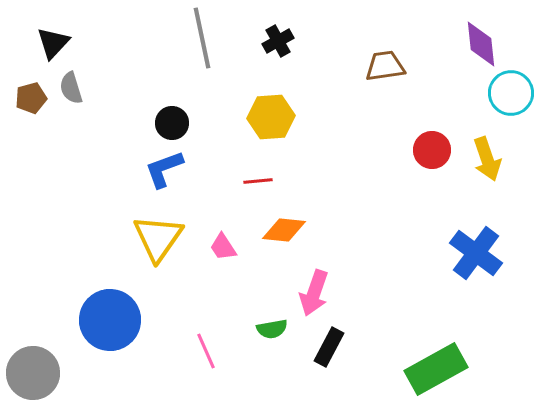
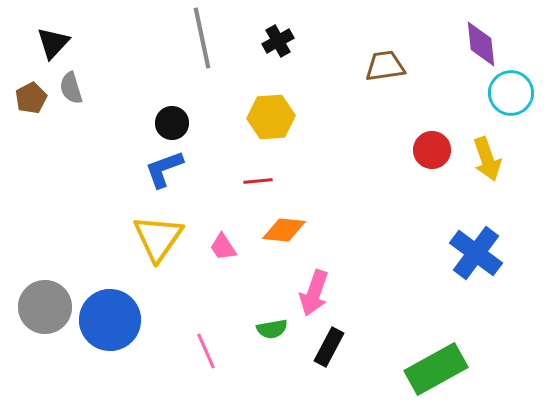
brown pentagon: rotated 12 degrees counterclockwise
gray circle: moved 12 px right, 66 px up
